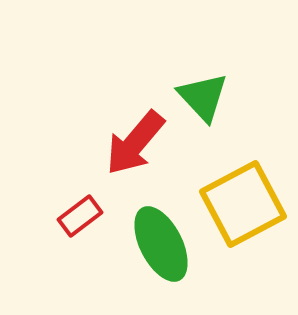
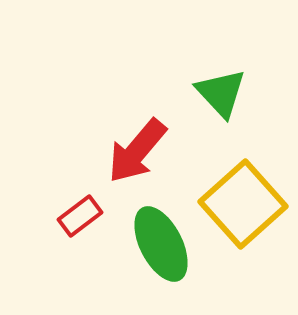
green triangle: moved 18 px right, 4 px up
red arrow: moved 2 px right, 8 px down
yellow square: rotated 14 degrees counterclockwise
